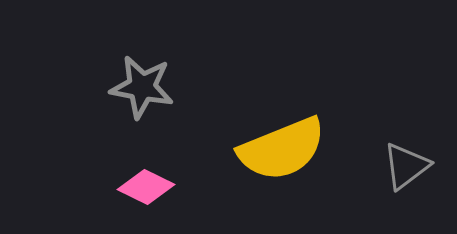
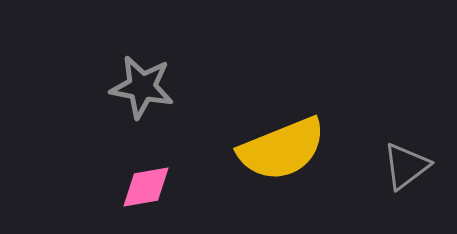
pink diamond: rotated 36 degrees counterclockwise
